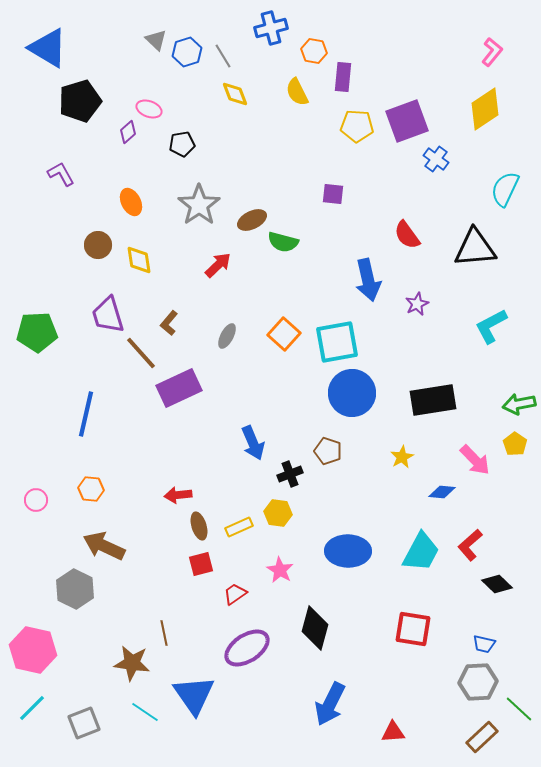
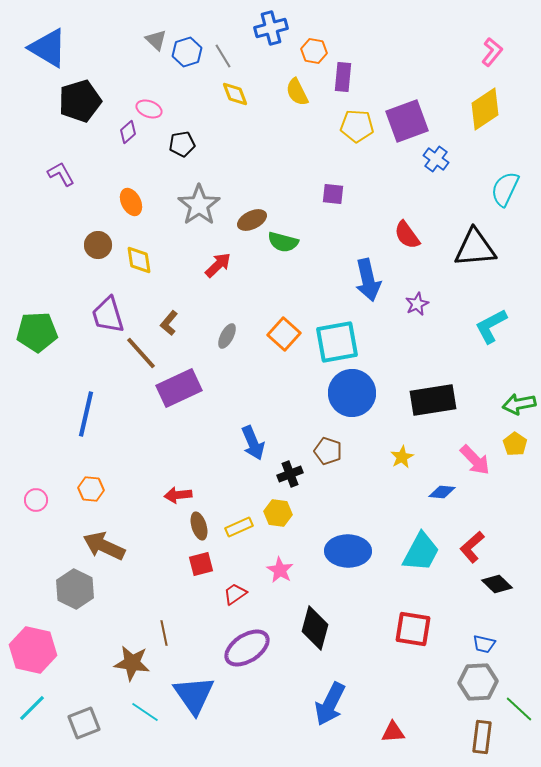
red L-shape at (470, 545): moved 2 px right, 2 px down
brown rectangle at (482, 737): rotated 40 degrees counterclockwise
